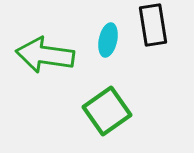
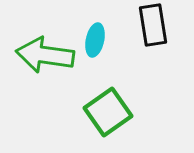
cyan ellipse: moved 13 px left
green square: moved 1 px right, 1 px down
